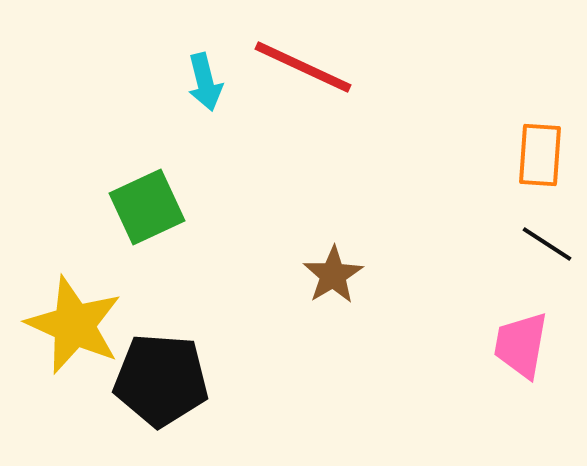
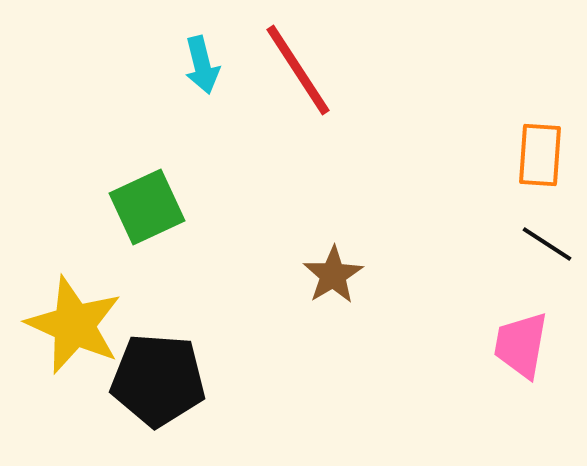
red line: moved 5 px left, 3 px down; rotated 32 degrees clockwise
cyan arrow: moved 3 px left, 17 px up
black pentagon: moved 3 px left
